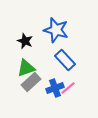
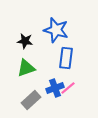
black star: rotated 14 degrees counterclockwise
blue rectangle: moved 1 px right, 2 px up; rotated 50 degrees clockwise
gray rectangle: moved 18 px down
